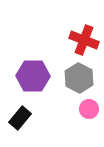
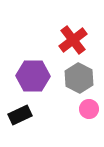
red cross: moved 11 px left; rotated 32 degrees clockwise
black rectangle: moved 3 px up; rotated 25 degrees clockwise
